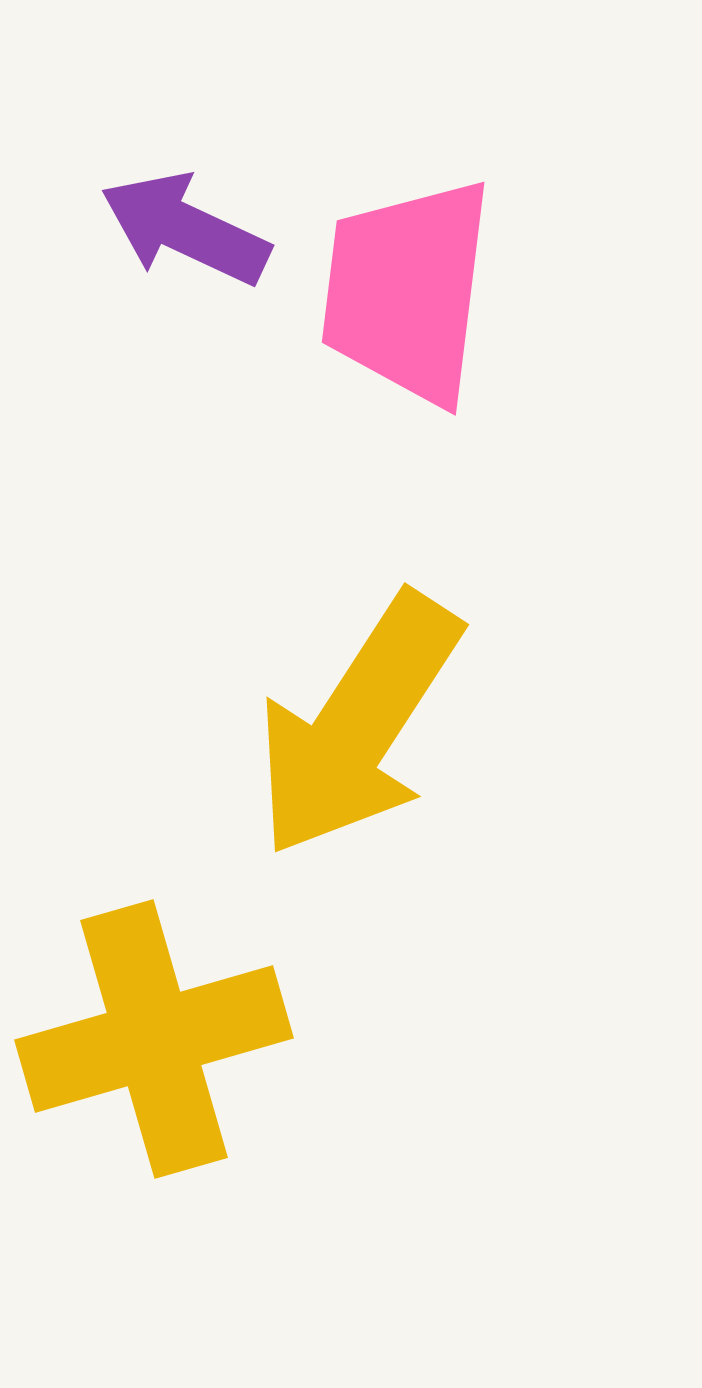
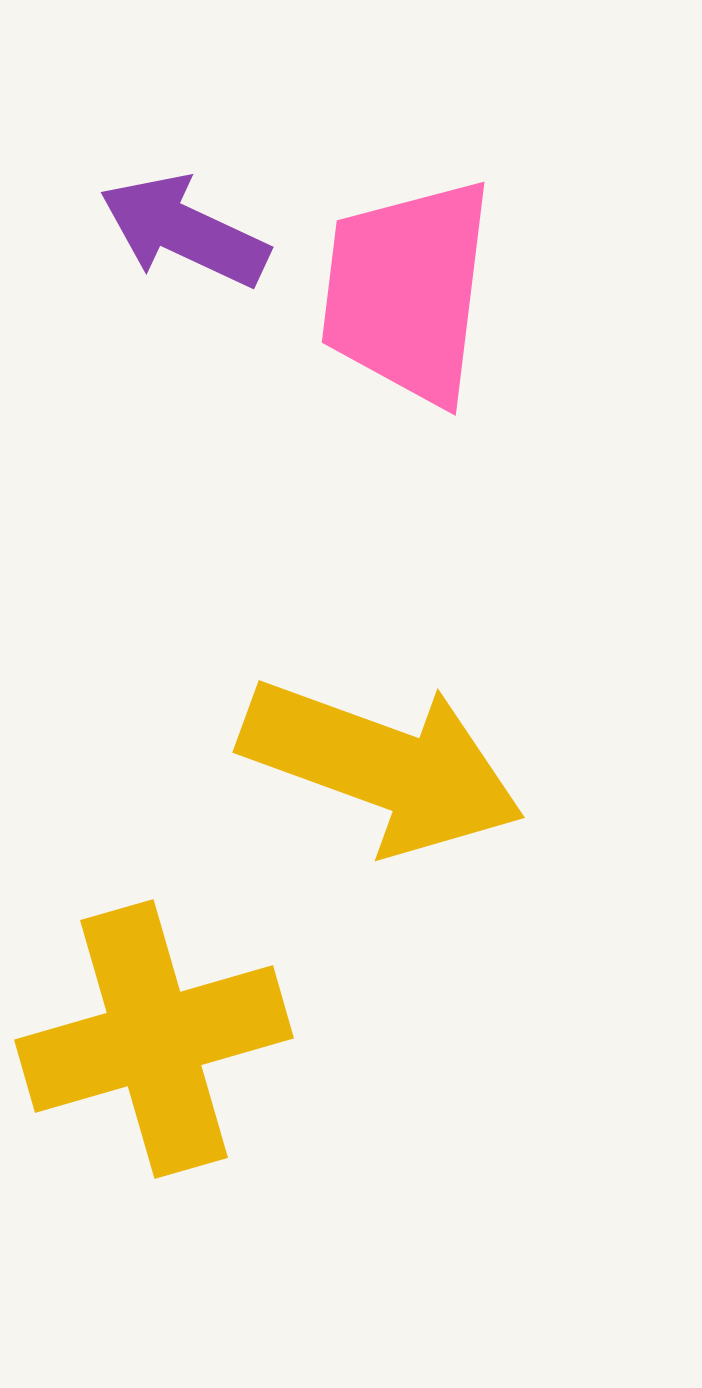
purple arrow: moved 1 px left, 2 px down
yellow arrow: moved 24 px right, 41 px down; rotated 103 degrees counterclockwise
